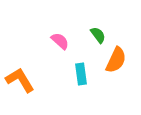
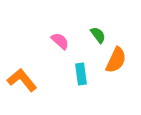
orange L-shape: moved 2 px right; rotated 8 degrees counterclockwise
